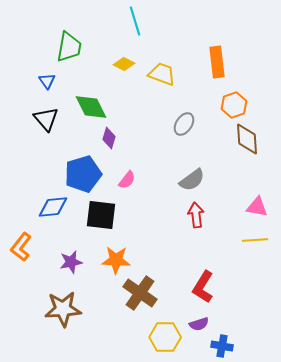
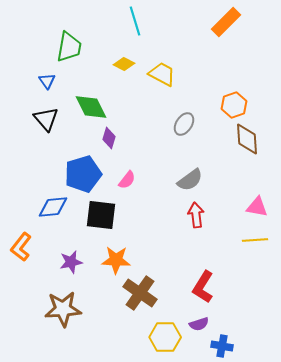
orange rectangle: moved 9 px right, 40 px up; rotated 52 degrees clockwise
yellow trapezoid: rotated 8 degrees clockwise
gray semicircle: moved 2 px left
